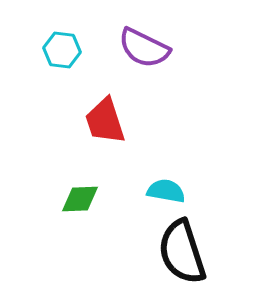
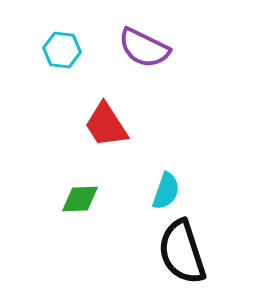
red trapezoid: moved 1 px right, 4 px down; rotated 15 degrees counterclockwise
cyan semicircle: rotated 99 degrees clockwise
